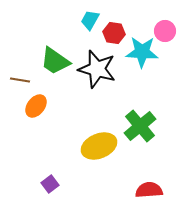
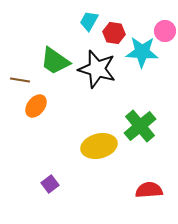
cyan trapezoid: moved 1 px left, 1 px down
yellow ellipse: rotated 8 degrees clockwise
